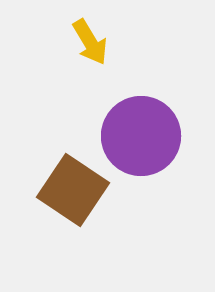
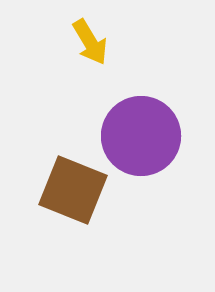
brown square: rotated 12 degrees counterclockwise
